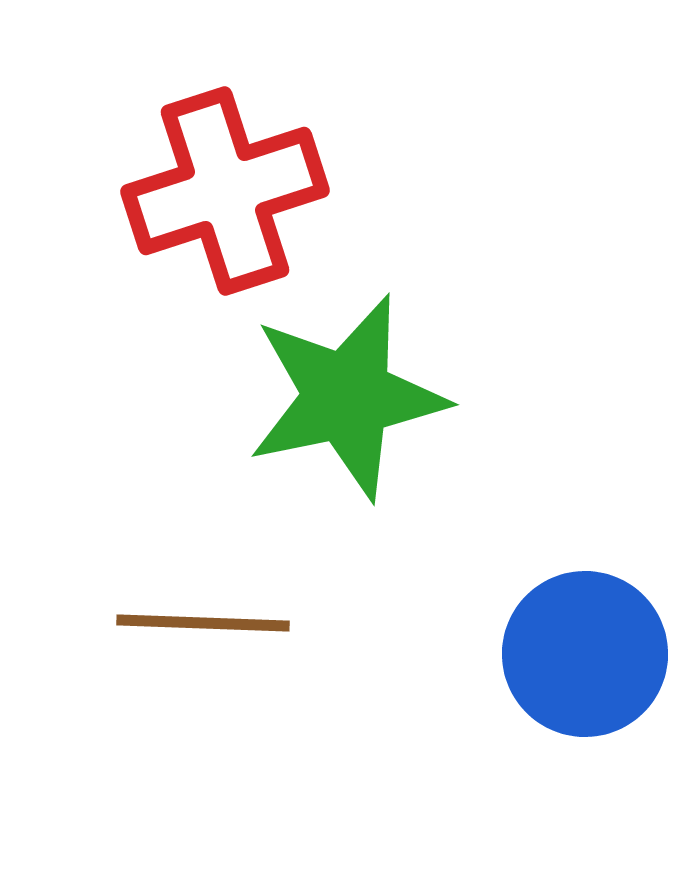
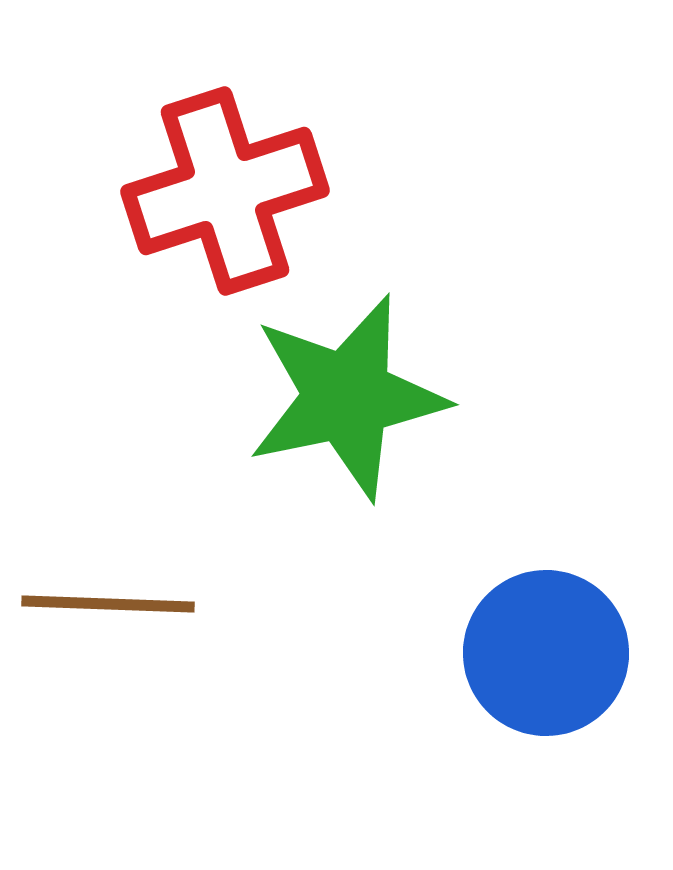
brown line: moved 95 px left, 19 px up
blue circle: moved 39 px left, 1 px up
